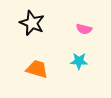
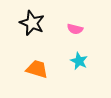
pink semicircle: moved 9 px left
cyan star: rotated 24 degrees clockwise
